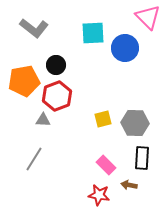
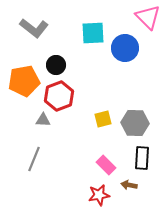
red hexagon: moved 2 px right
gray line: rotated 10 degrees counterclockwise
red star: rotated 20 degrees counterclockwise
